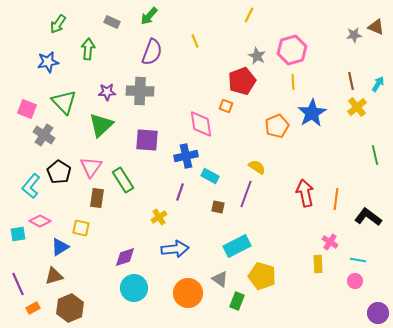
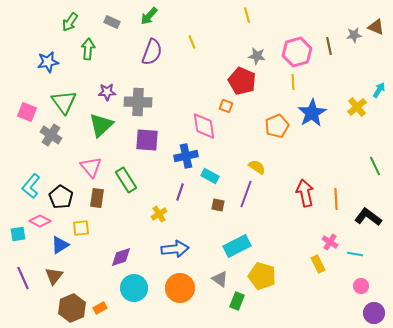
yellow line at (249, 15): moved 2 px left; rotated 42 degrees counterclockwise
green arrow at (58, 24): moved 12 px right, 2 px up
yellow line at (195, 41): moved 3 px left, 1 px down
pink hexagon at (292, 50): moved 5 px right, 2 px down
gray star at (257, 56): rotated 18 degrees counterclockwise
red pentagon at (242, 81): rotated 28 degrees counterclockwise
brown line at (351, 81): moved 22 px left, 35 px up
cyan arrow at (378, 84): moved 1 px right, 6 px down
gray cross at (140, 91): moved 2 px left, 11 px down
green triangle at (64, 102): rotated 8 degrees clockwise
pink square at (27, 109): moved 3 px down
pink diamond at (201, 124): moved 3 px right, 2 px down
gray cross at (44, 135): moved 7 px right
green line at (375, 155): moved 11 px down; rotated 12 degrees counterclockwise
pink triangle at (91, 167): rotated 15 degrees counterclockwise
black pentagon at (59, 172): moved 2 px right, 25 px down
green rectangle at (123, 180): moved 3 px right
orange line at (336, 199): rotated 10 degrees counterclockwise
brown square at (218, 207): moved 2 px up
yellow cross at (159, 217): moved 3 px up
yellow square at (81, 228): rotated 18 degrees counterclockwise
blue triangle at (60, 247): moved 2 px up
purple diamond at (125, 257): moved 4 px left
cyan line at (358, 260): moved 3 px left, 6 px up
yellow rectangle at (318, 264): rotated 24 degrees counterclockwise
brown triangle at (54, 276): rotated 36 degrees counterclockwise
pink circle at (355, 281): moved 6 px right, 5 px down
purple line at (18, 284): moved 5 px right, 6 px up
orange circle at (188, 293): moved 8 px left, 5 px up
orange rectangle at (33, 308): moved 67 px right
brown hexagon at (70, 308): moved 2 px right
purple circle at (378, 313): moved 4 px left
